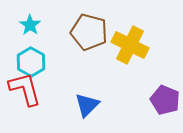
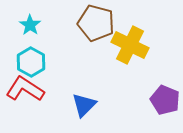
brown pentagon: moved 7 px right, 9 px up
red L-shape: rotated 42 degrees counterclockwise
blue triangle: moved 3 px left
